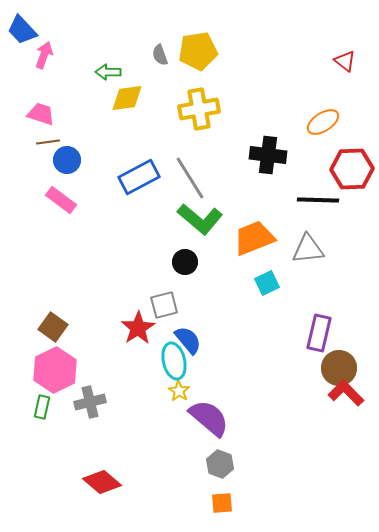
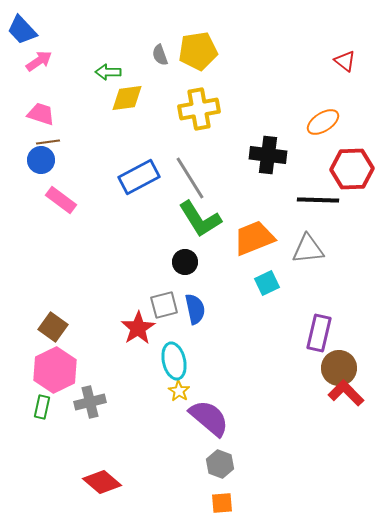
pink arrow: moved 5 px left, 6 px down; rotated 36 degrees clockwise
blue circle: moved 26 px left
green L-shape: rotated 18 degrees clockwise
blue semicircle: moved 7 px right, 31 px up; rotated 28 degrees clockwise
